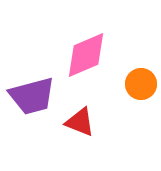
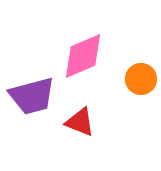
pink diamond: moved 3 px left, 1 px down
orange circle: moved 5 px up
